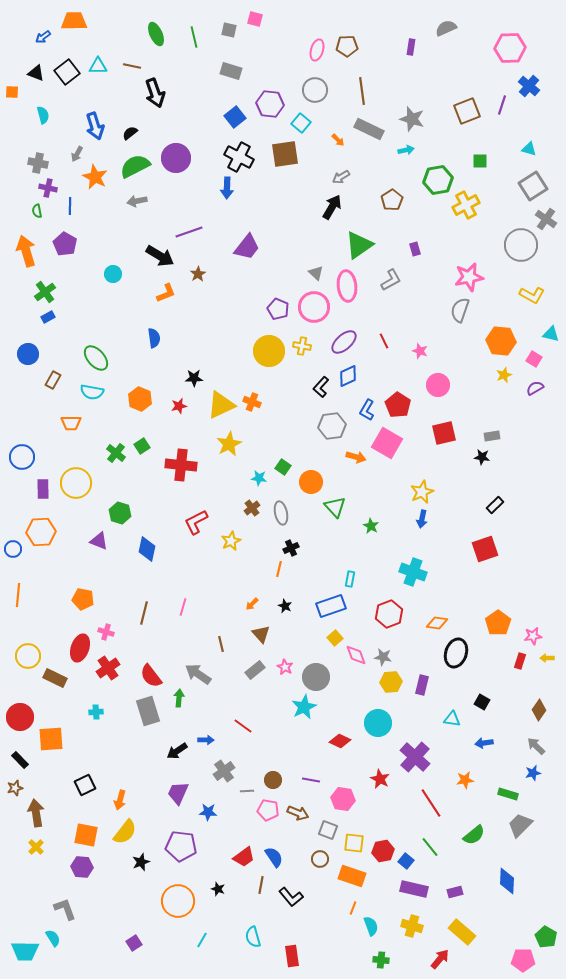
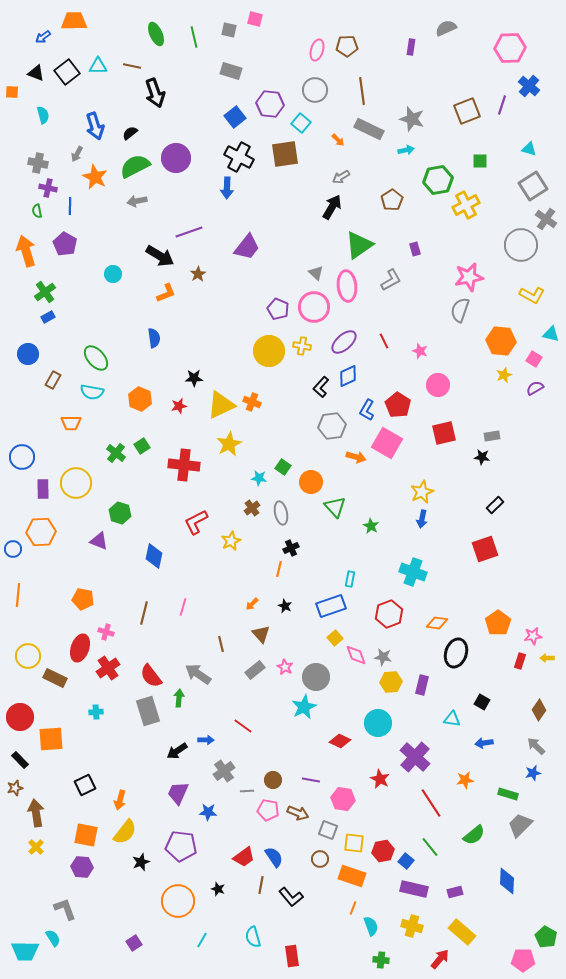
red cross at (181, 465): moved 3 px right
blue diamond at (147, 549): moved 7 px right, 7 px down
